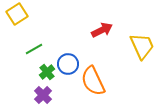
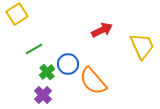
orange semicircle: rotated 16 degrees counterclockwise
